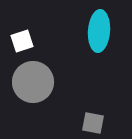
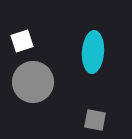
cyan ellipse: moved 6 px left, 21 px down
gray square: moved 2 px right, 3 px up
